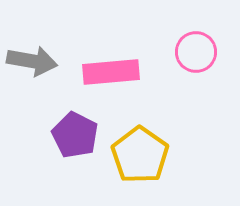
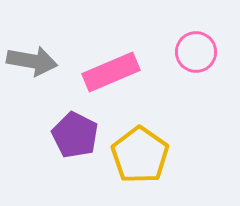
pink rectangle: rotated 18 degrees counterclockwise
